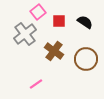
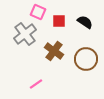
pink square: rotated 28 degrees counterclockwise
